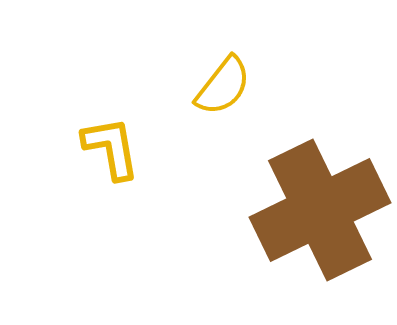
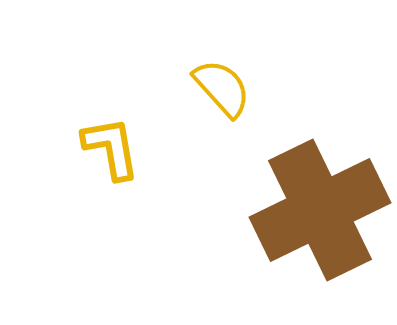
yellow semicircle: moved 1 px left, 2 px down; rotated 80 degrees counterclockwise
